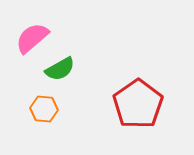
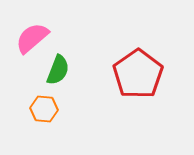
green semicircle: moved 2 px left, 1 px down; rotated 40 degrees counterclockwise
red pentagon: moved 30 px up
